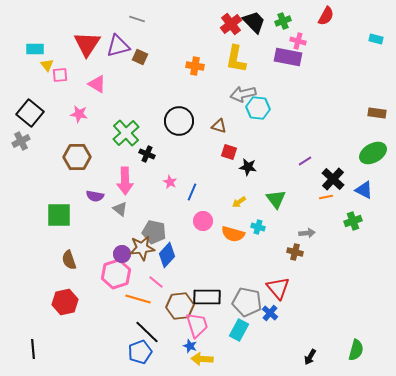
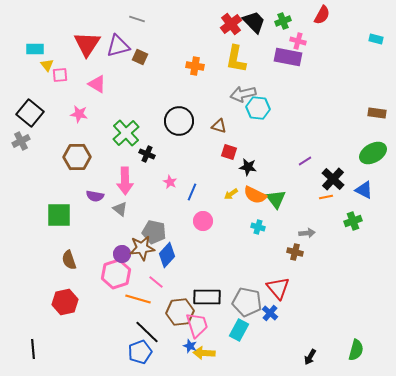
red semicircle at (326, 16): moved 4 px left, 1 px up
yellow arrow at (239, 202): moved 8 px left, 8 px up
orange semicircle at (233, 234): moved 22 px right, 39 px up; rotated 10 degrees clockwise
brown hexagon at (180, 306): moved 6 px down
yellow arrow at (202, 359): moved 2 px right, 6 px up
